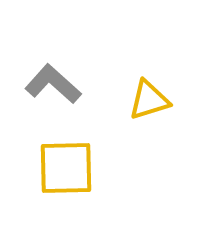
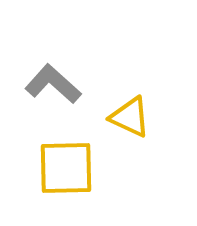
yellow triangle: moved 19 px left, 17 px down; rotated 42 degrees clockwise
